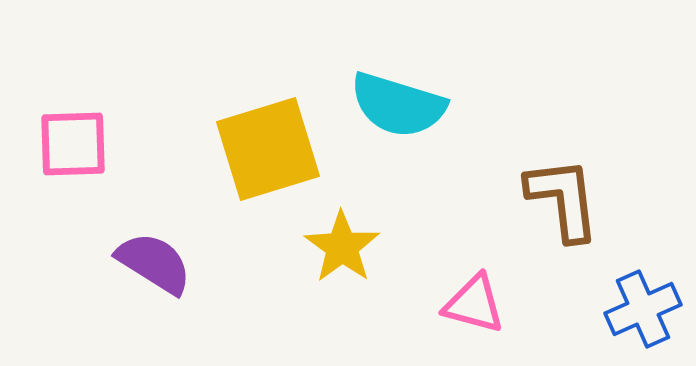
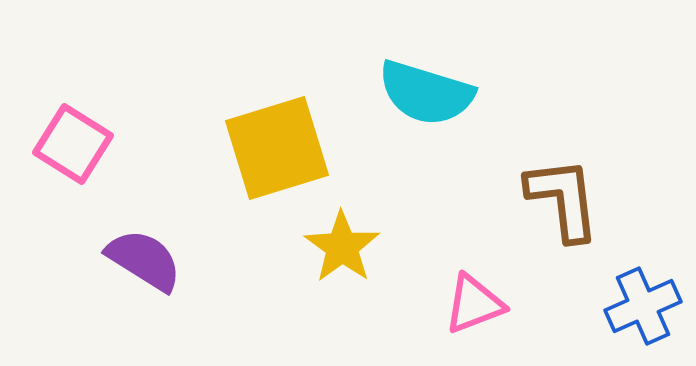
cyan semicircle: moved 28 px right, 12 px up
pink square: rotated 34 degrees clockwise
yellow square: moved 9 px right, 1 px up
purple semicircle: moved 10 px left, 3 px up
pink triangle: rotated 36 degrees counterclockwise
blue cross: moved 3 px up
